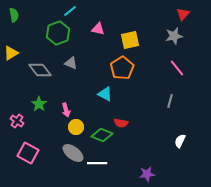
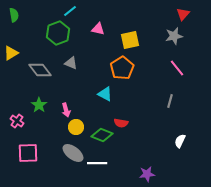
green star: moved 1 px down
pink square: rotated 30 degrees counterclockwise
